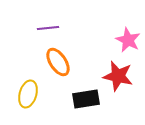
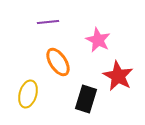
purple line: moved 6 px up
pink star: moved 30 px left
red star: rotated 16 degrees clockwise
black rectangle: rotated 64 degrees counterclockwise
